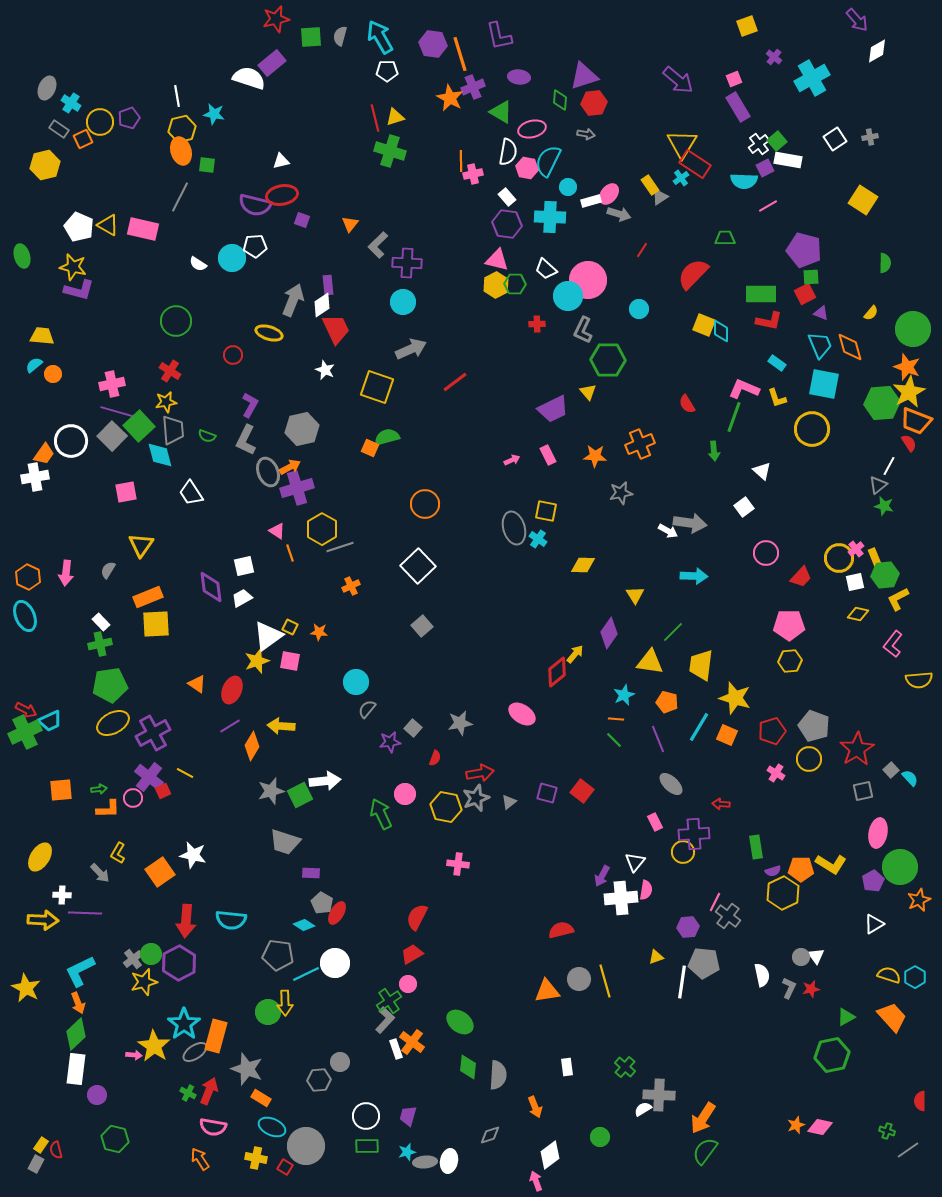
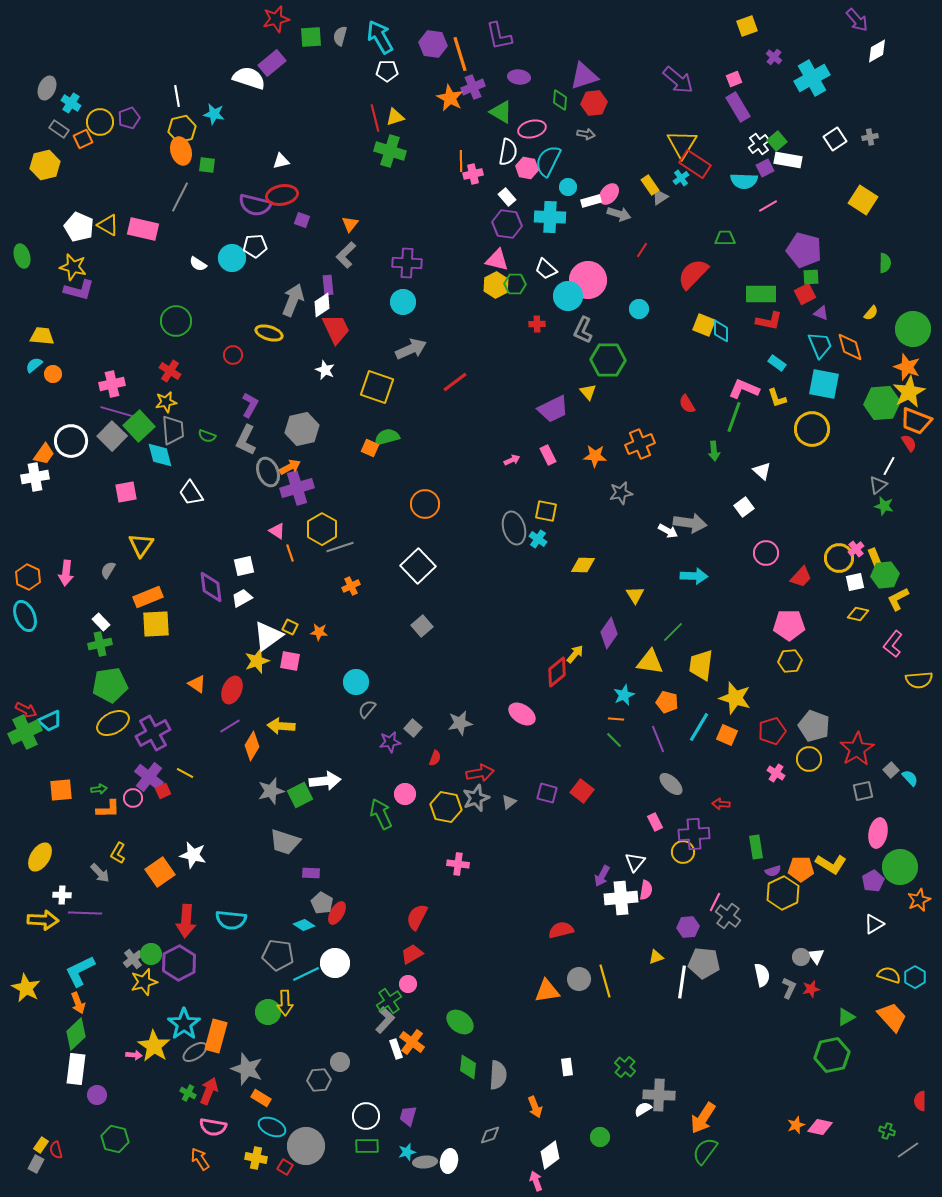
gray L-shape at (378, 245): moved 32 px left, 10 px down
